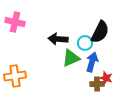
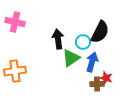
black arrow: rotated 78 degrees clockwise
cyan circle: moved 2 px left, 1 px up
green triangle: rotated 12 degrees counterclockwise
orange cross: moved 5 px up
